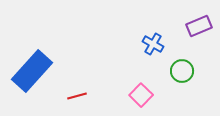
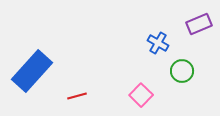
purple rectangle: moved 2 px up
blue cross: moved 5 px right, 1 px up
